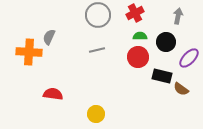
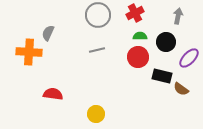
gray semicircle: moved 1 px left, 4 px up
